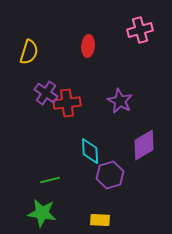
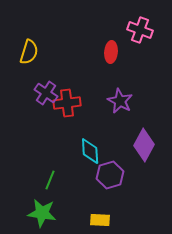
pink cross: rotated 35 degrees clockwise
red ellipse: moved 23 px right, 6 px down
purple diamond: rotated 32 degrees counterclockwise
green line: rotated 54 degrees counterclockwise
